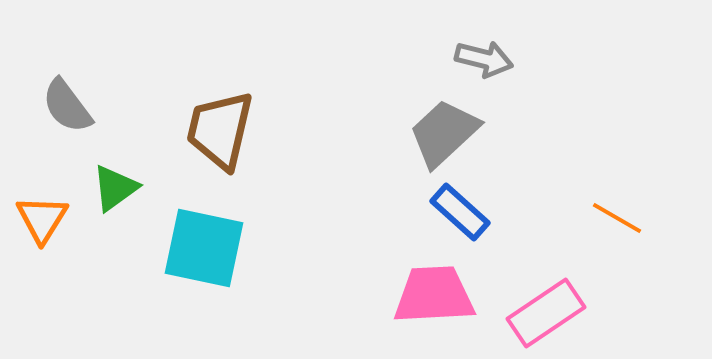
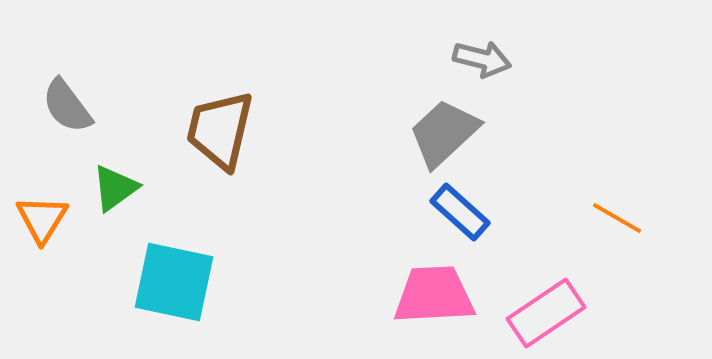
gray arrow: moved 2 px left
cyan square: moved 30 px left, 34 px down
